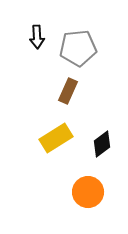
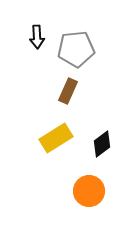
gray pentagon: moved 2 px left, 1 px down
orange circle: moved 1 px right, 1 px up
